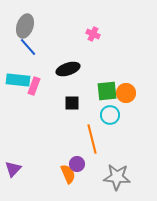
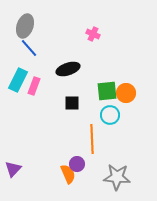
blue line: moved 1 px right, 1 px down
cyan rectangle: rotated 70 degrees counterclockwise
orange line: rotated 12 degrees clockwise
